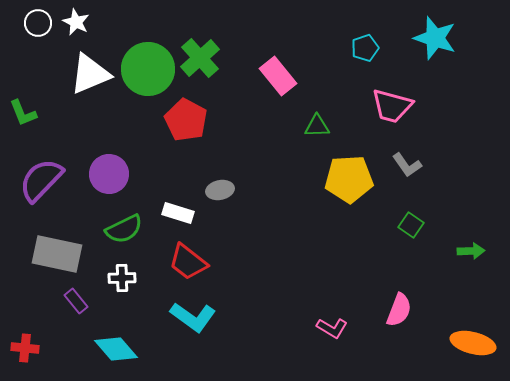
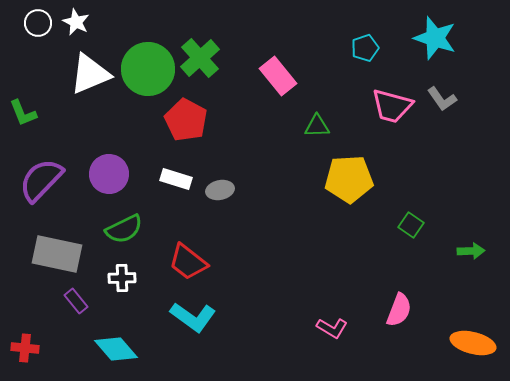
gray L-shape: moved 35 px right, 66 px up
white rectangle: moved 2 px left, 34 px up
